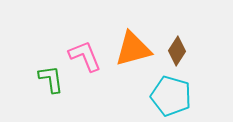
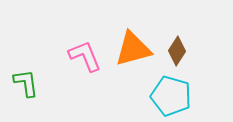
green L-shape: moved 25 px left, 4 px down
